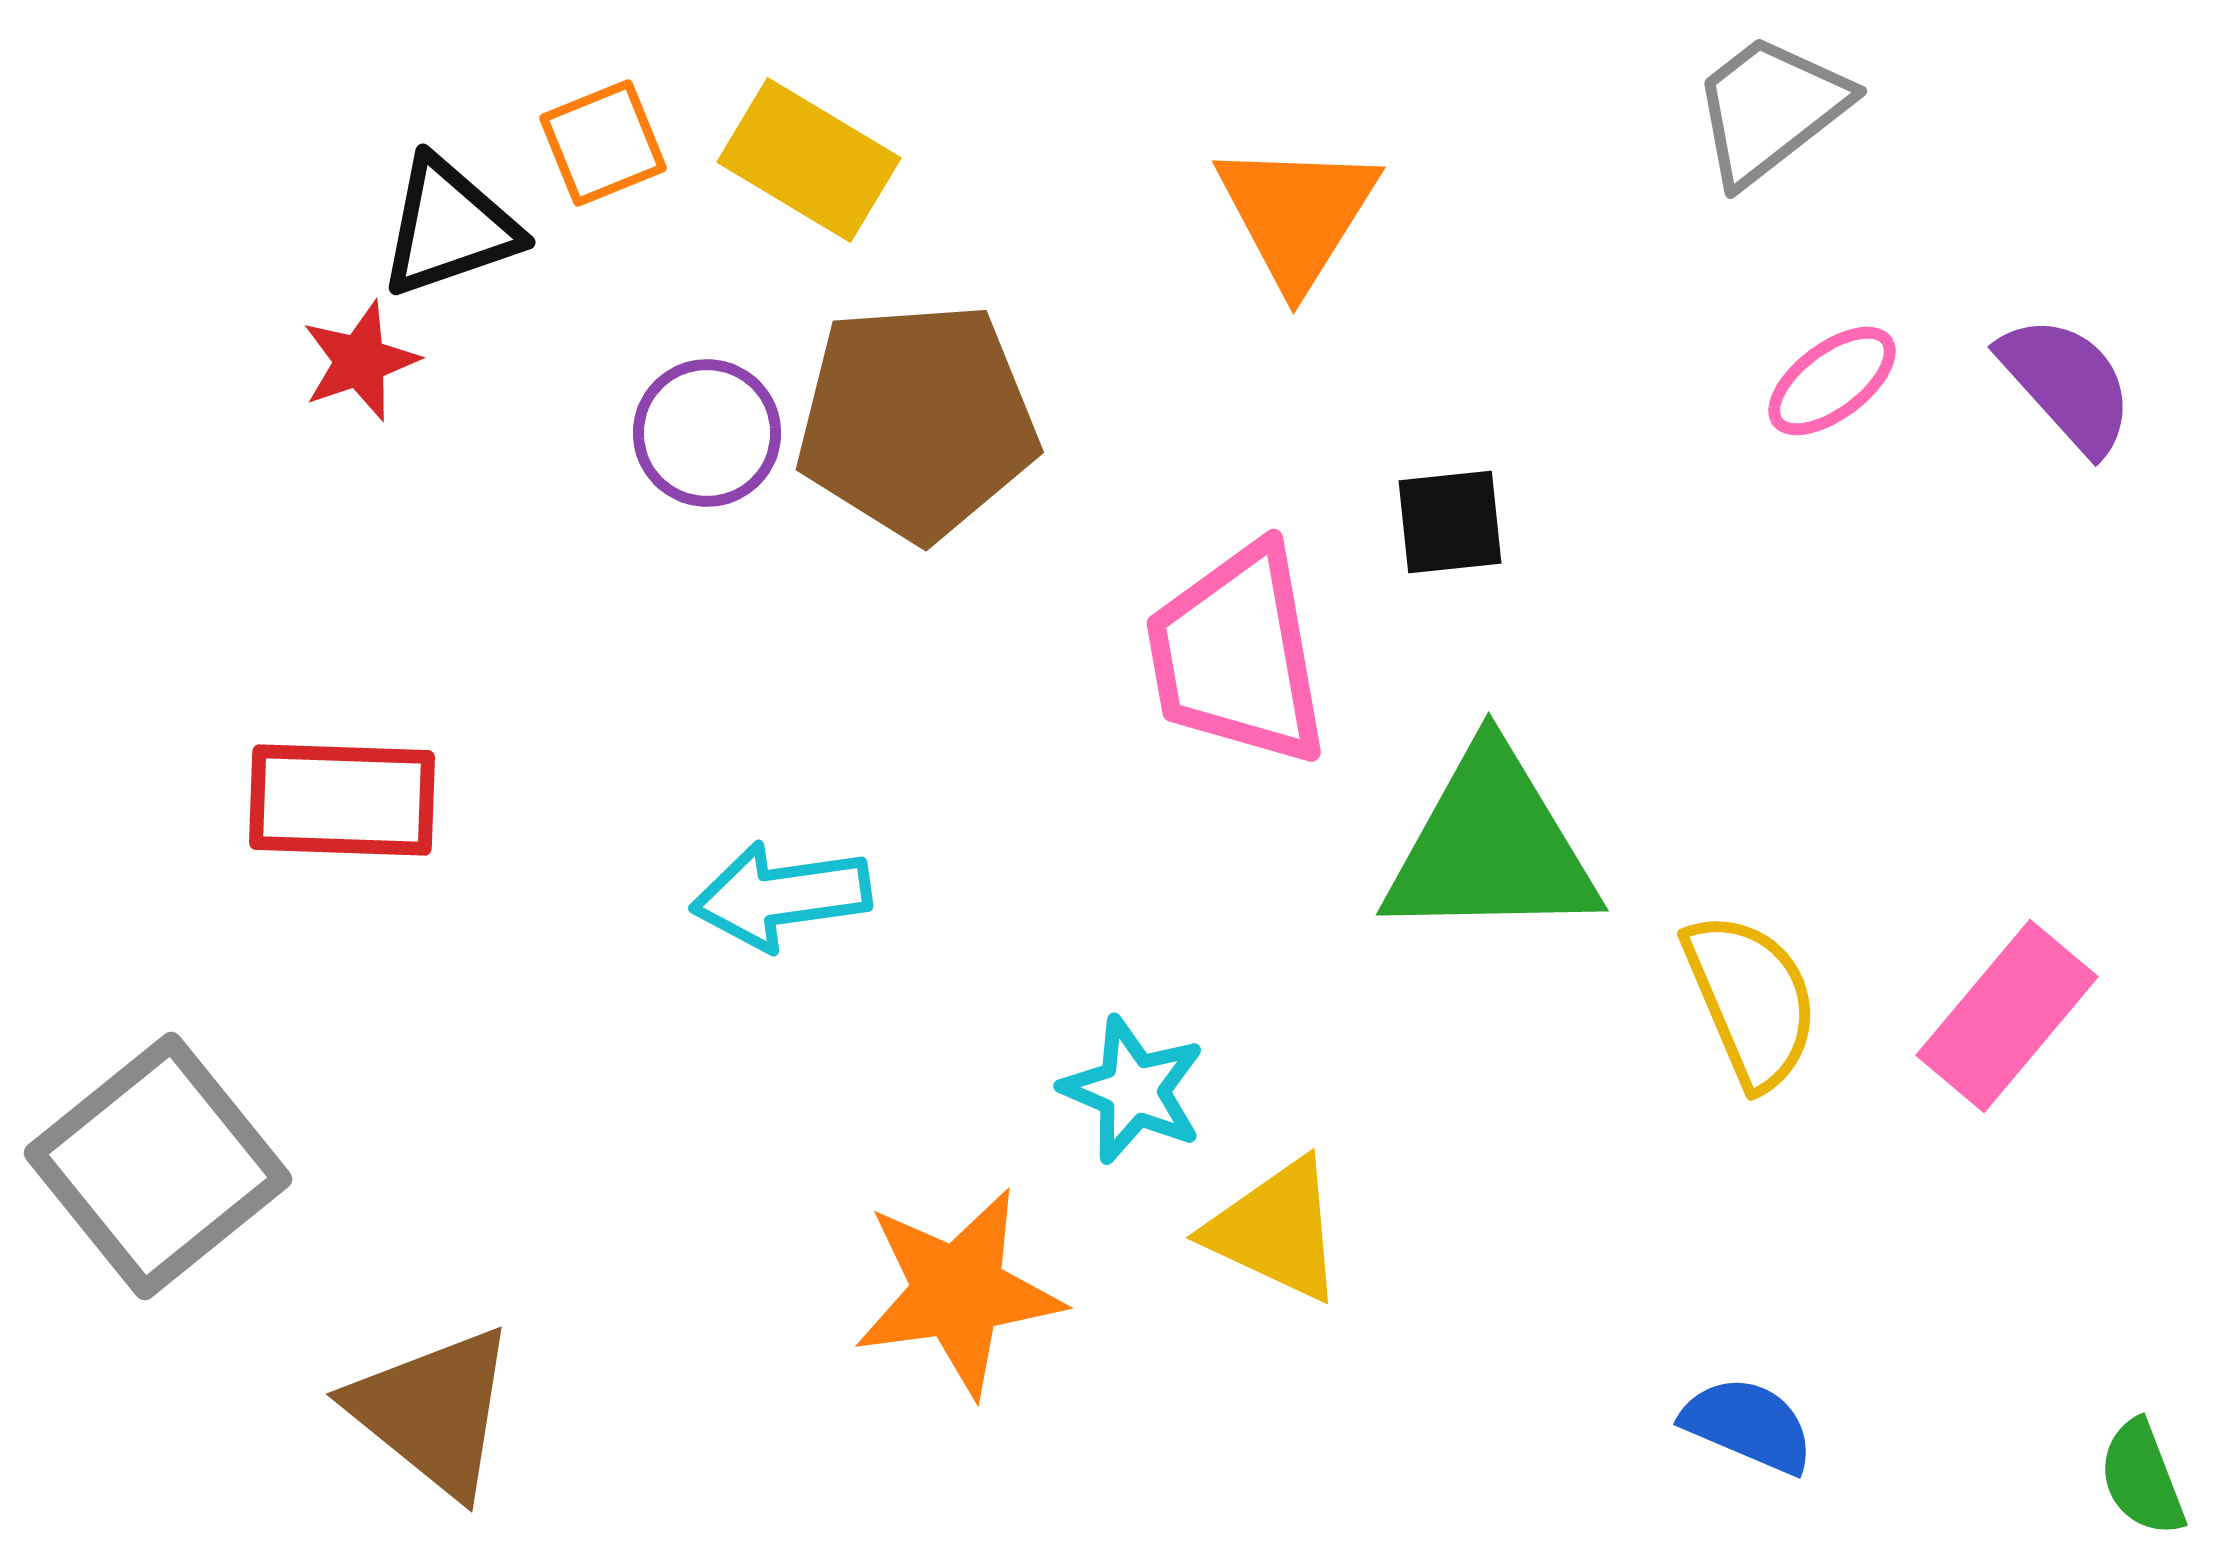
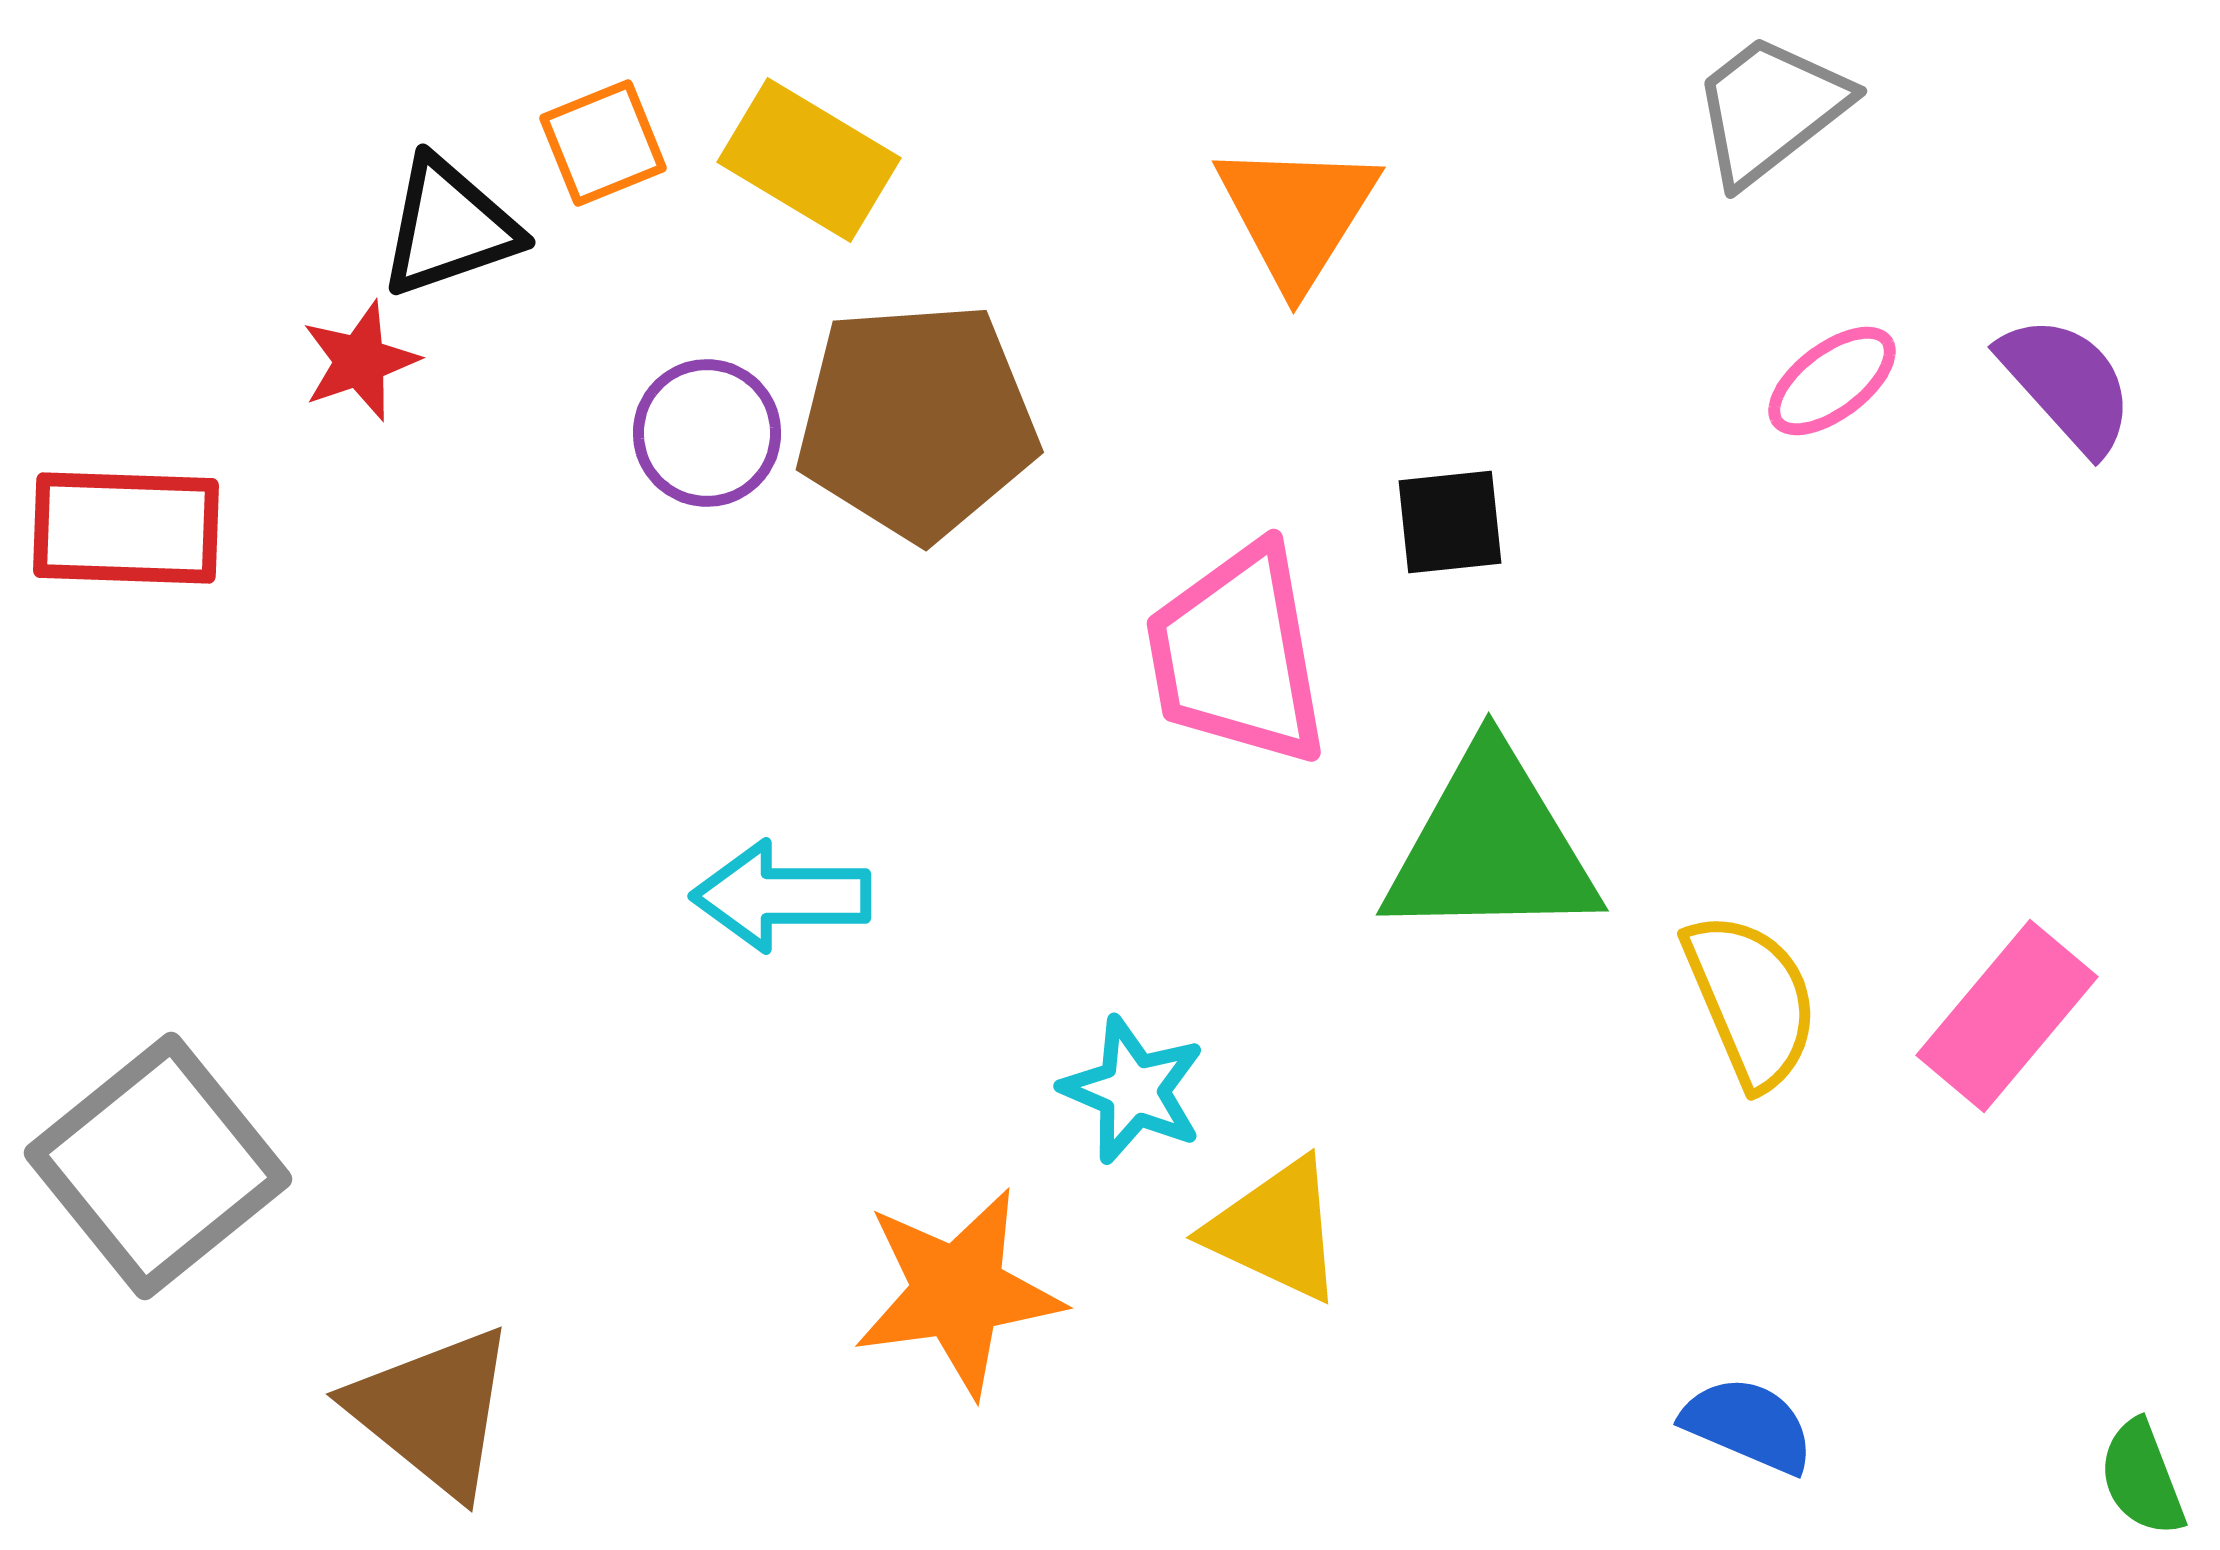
red rectangle: moved 216 px left, 272 px up
cyan arrow: rotated 8 degrees clockwise
